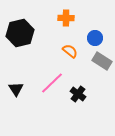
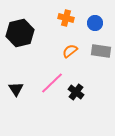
orange cross: rotated 14 degrees clockwise
blue circle: moved 15 px up
orange semicircle: rotated 77 degrees counterclockwise
gray rectangle: moved 1 px left, 10 px up; rotated 24 degrees counterclockwise
black cross: moved 2 px left, 2 px up
